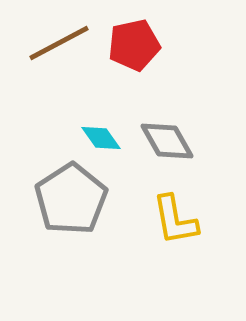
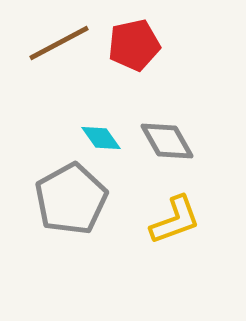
gray pentagon: rotated 4 degrees clockwise
yellow L-shape: rotated 100 degrees counterclockwise
